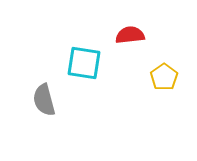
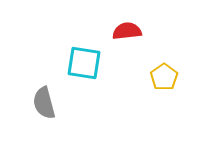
red semicircle: moved 3 px left, 4 px up
gray semicircle: moved 3 px down
